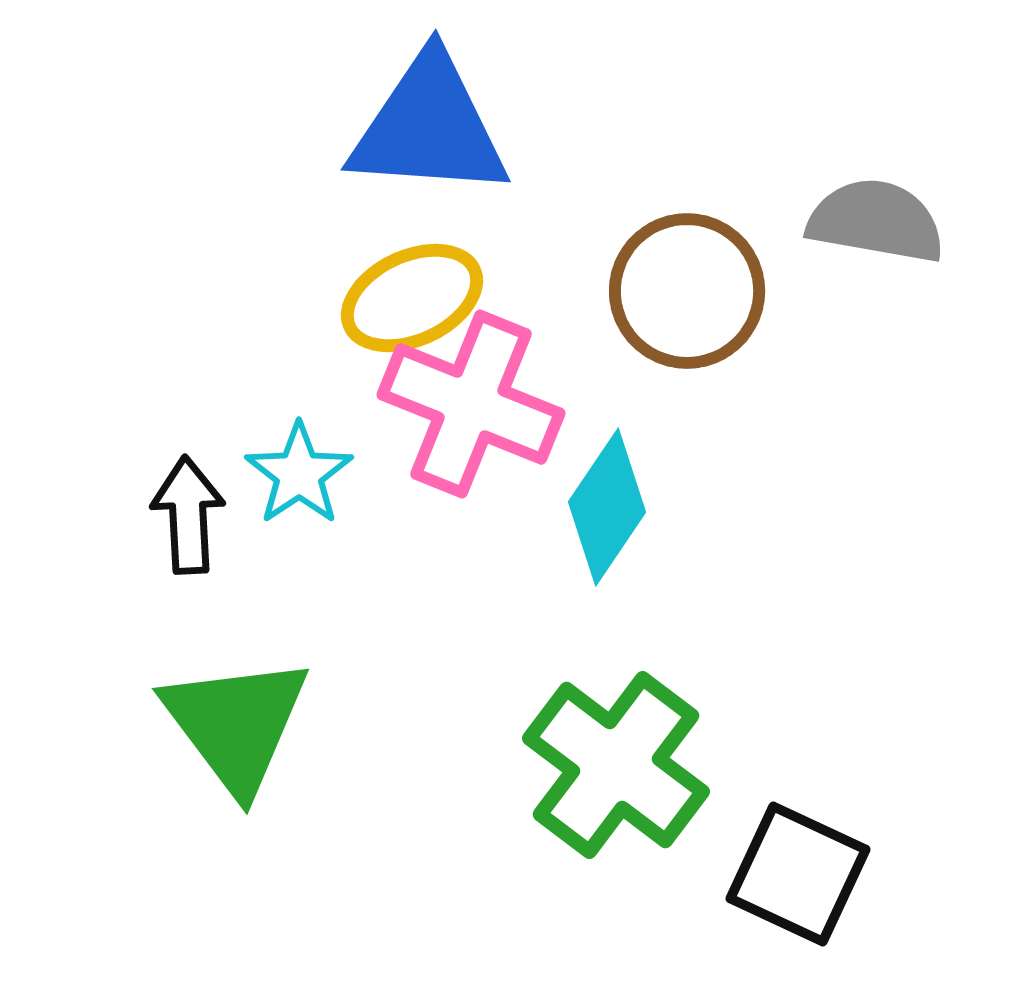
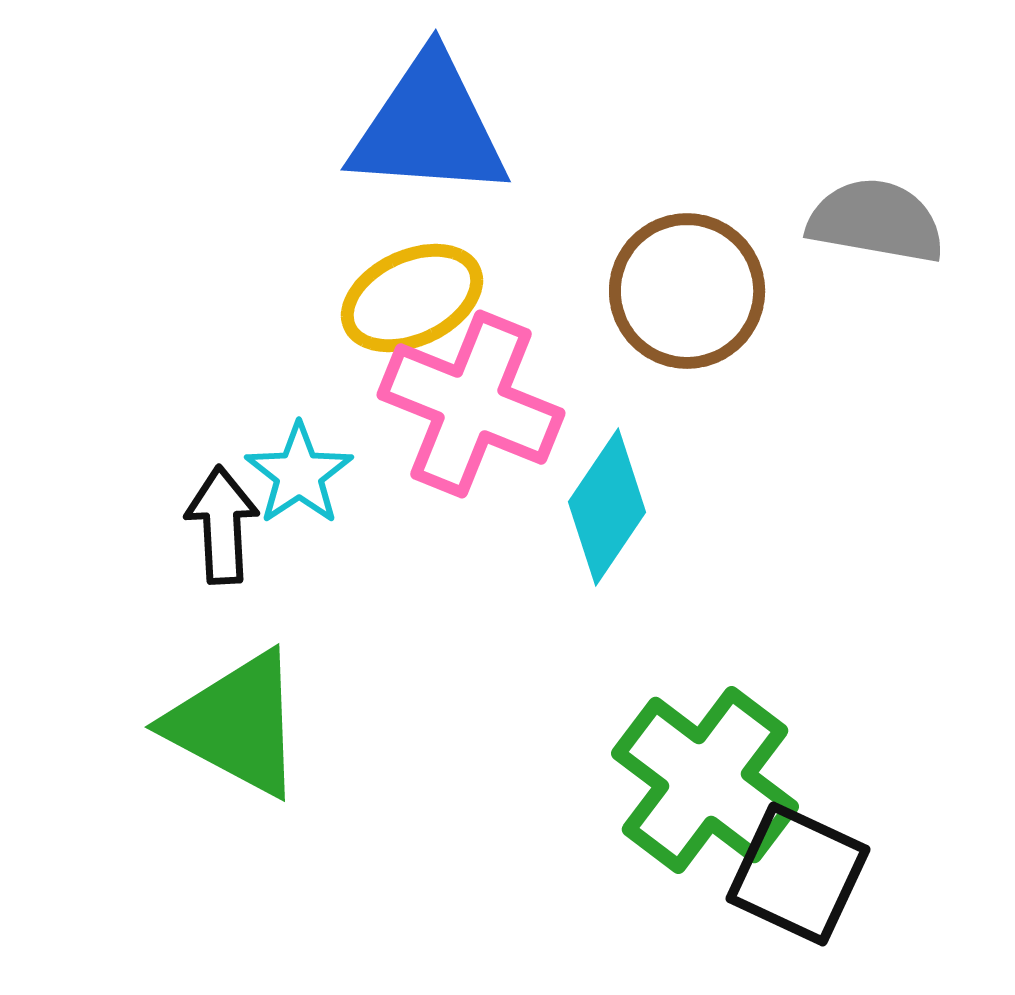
black arrow: moved 34 px right, 10 px down
green triangle: rotated 25 degrees counterclockwise
green cross: moved 89 px right, 15 px down
